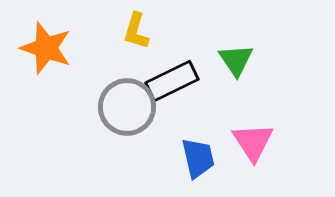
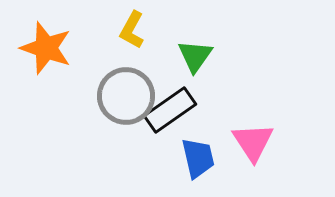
yellow L-shape: moved 4 px left, 1 px up; rotated 12 degrees clockwise
green triangle: moved 41 px left, 4 px up; rotated 9 degrees clockwise
black rectangle: moved 2 px left, 29 px down; rotated 9 degrees counterclockwise
gray circle: moved 1 px left, 11 px up
